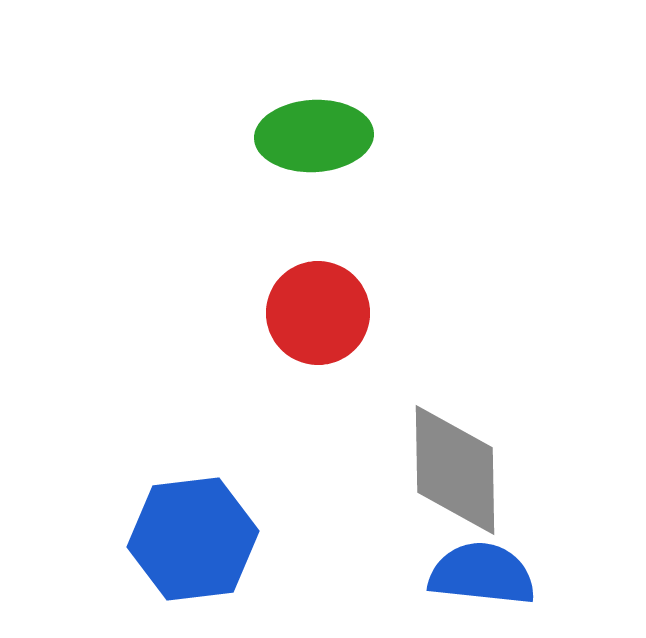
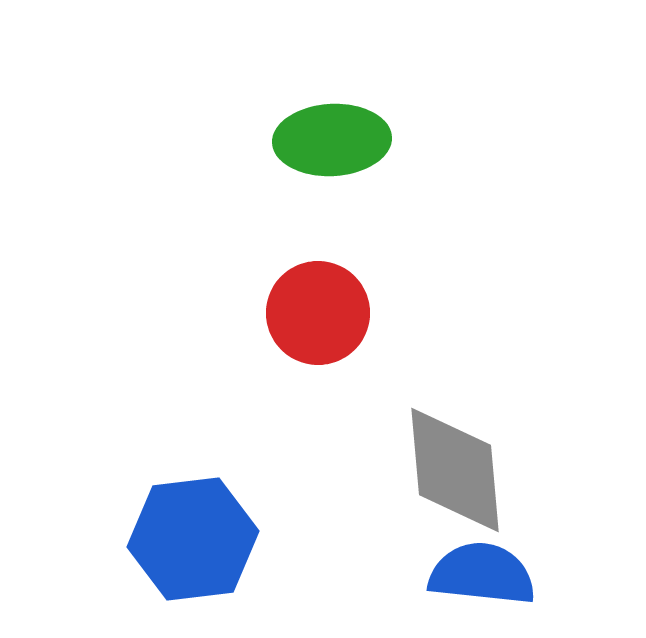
green ellipse: moved 18 px right, 4 px down
gray diamond: rotated 4 degrees counterclockwise
